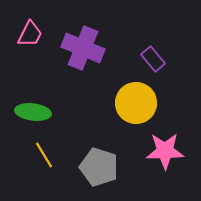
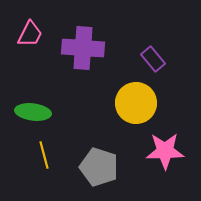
purple cross: rotated 18 degrees counterclockwise
yellow line: rotated 16 degrees clockwise
